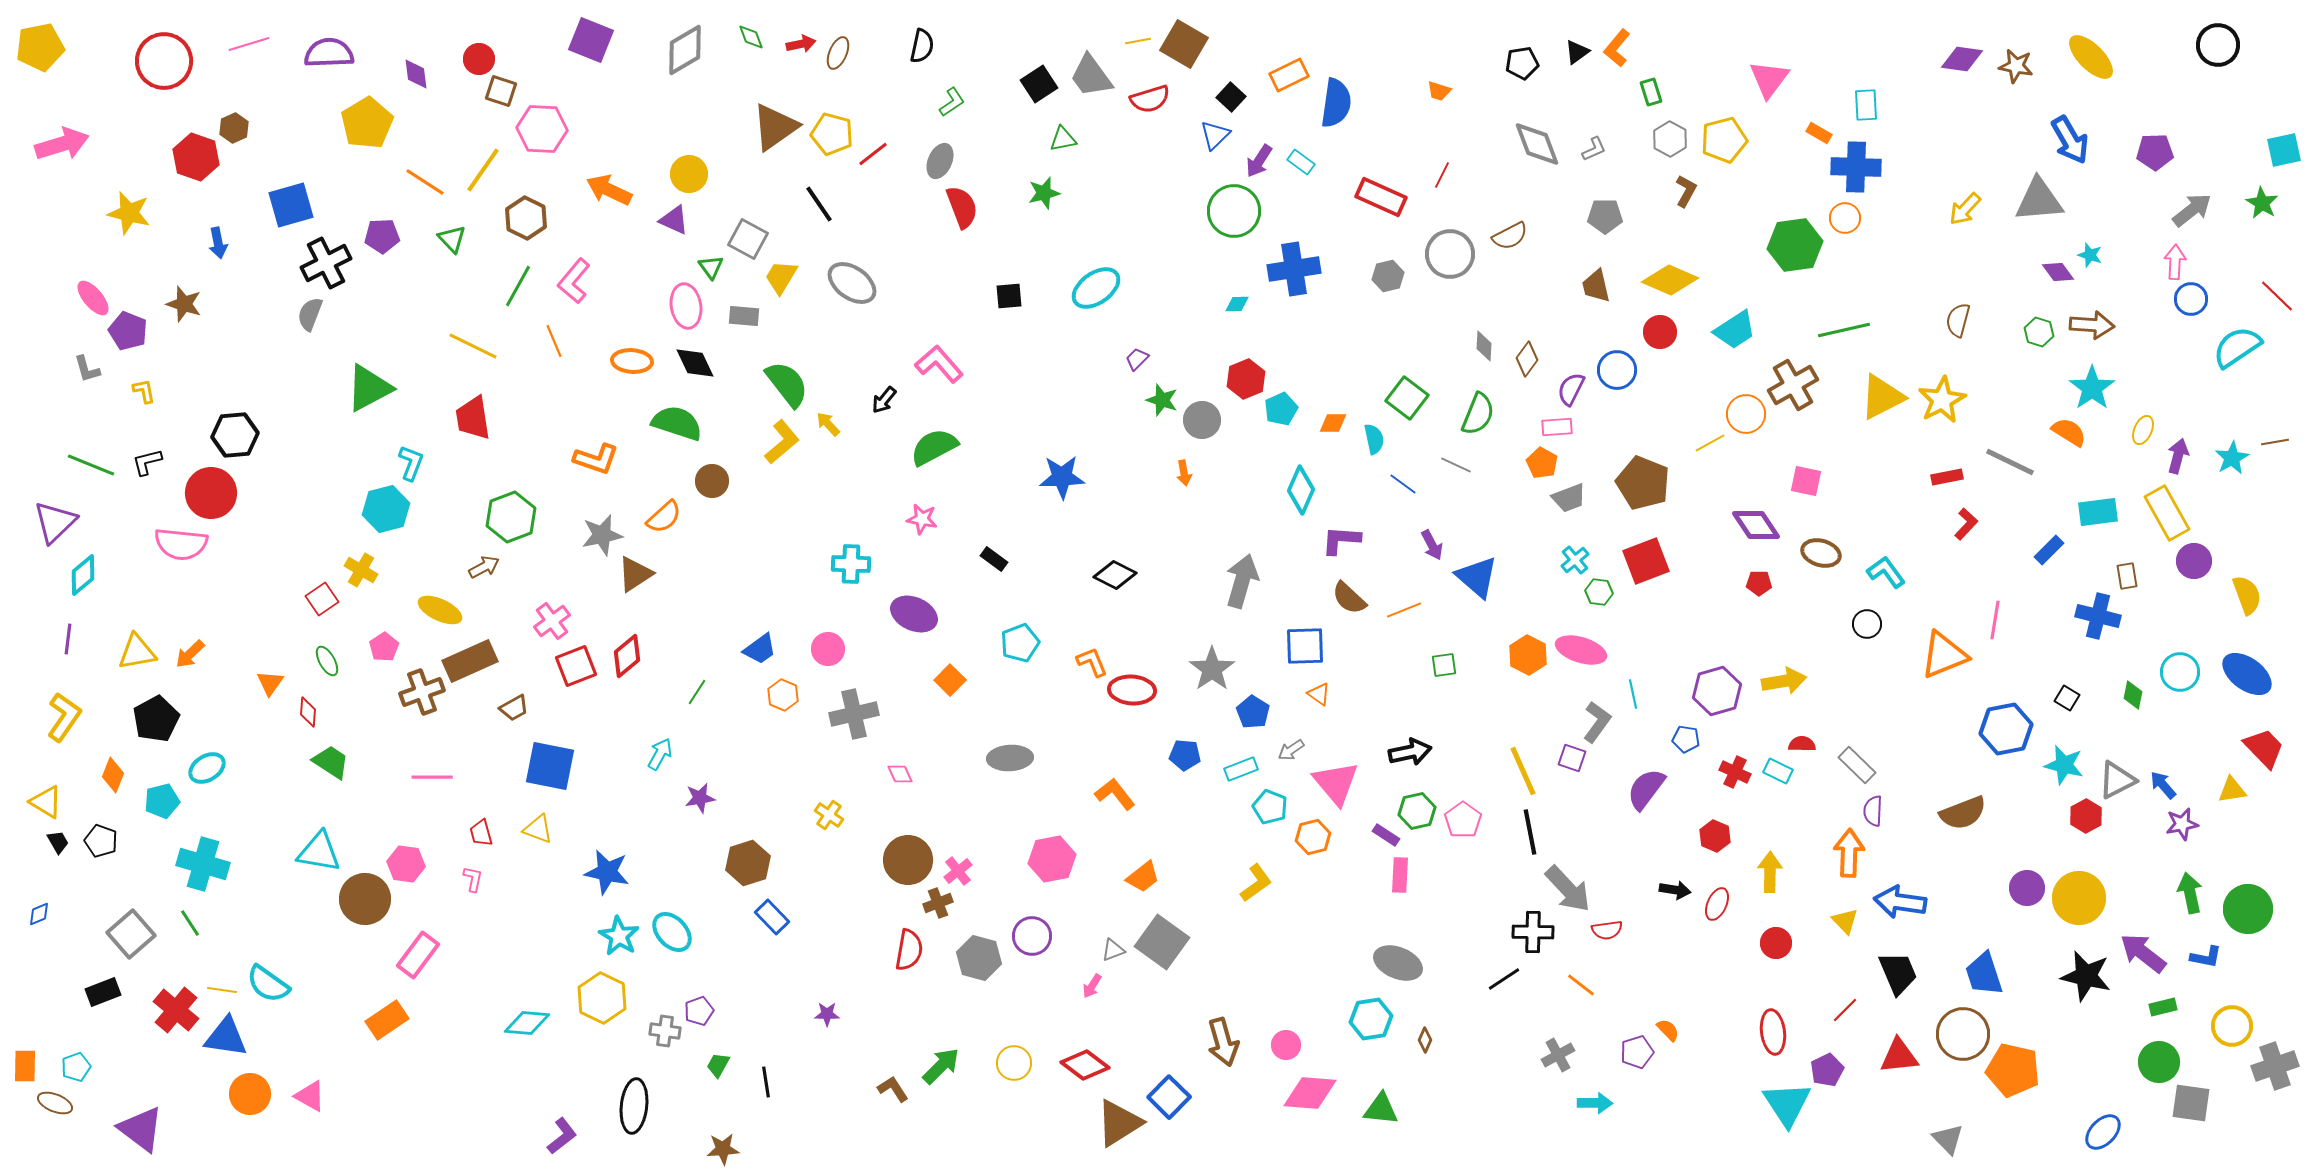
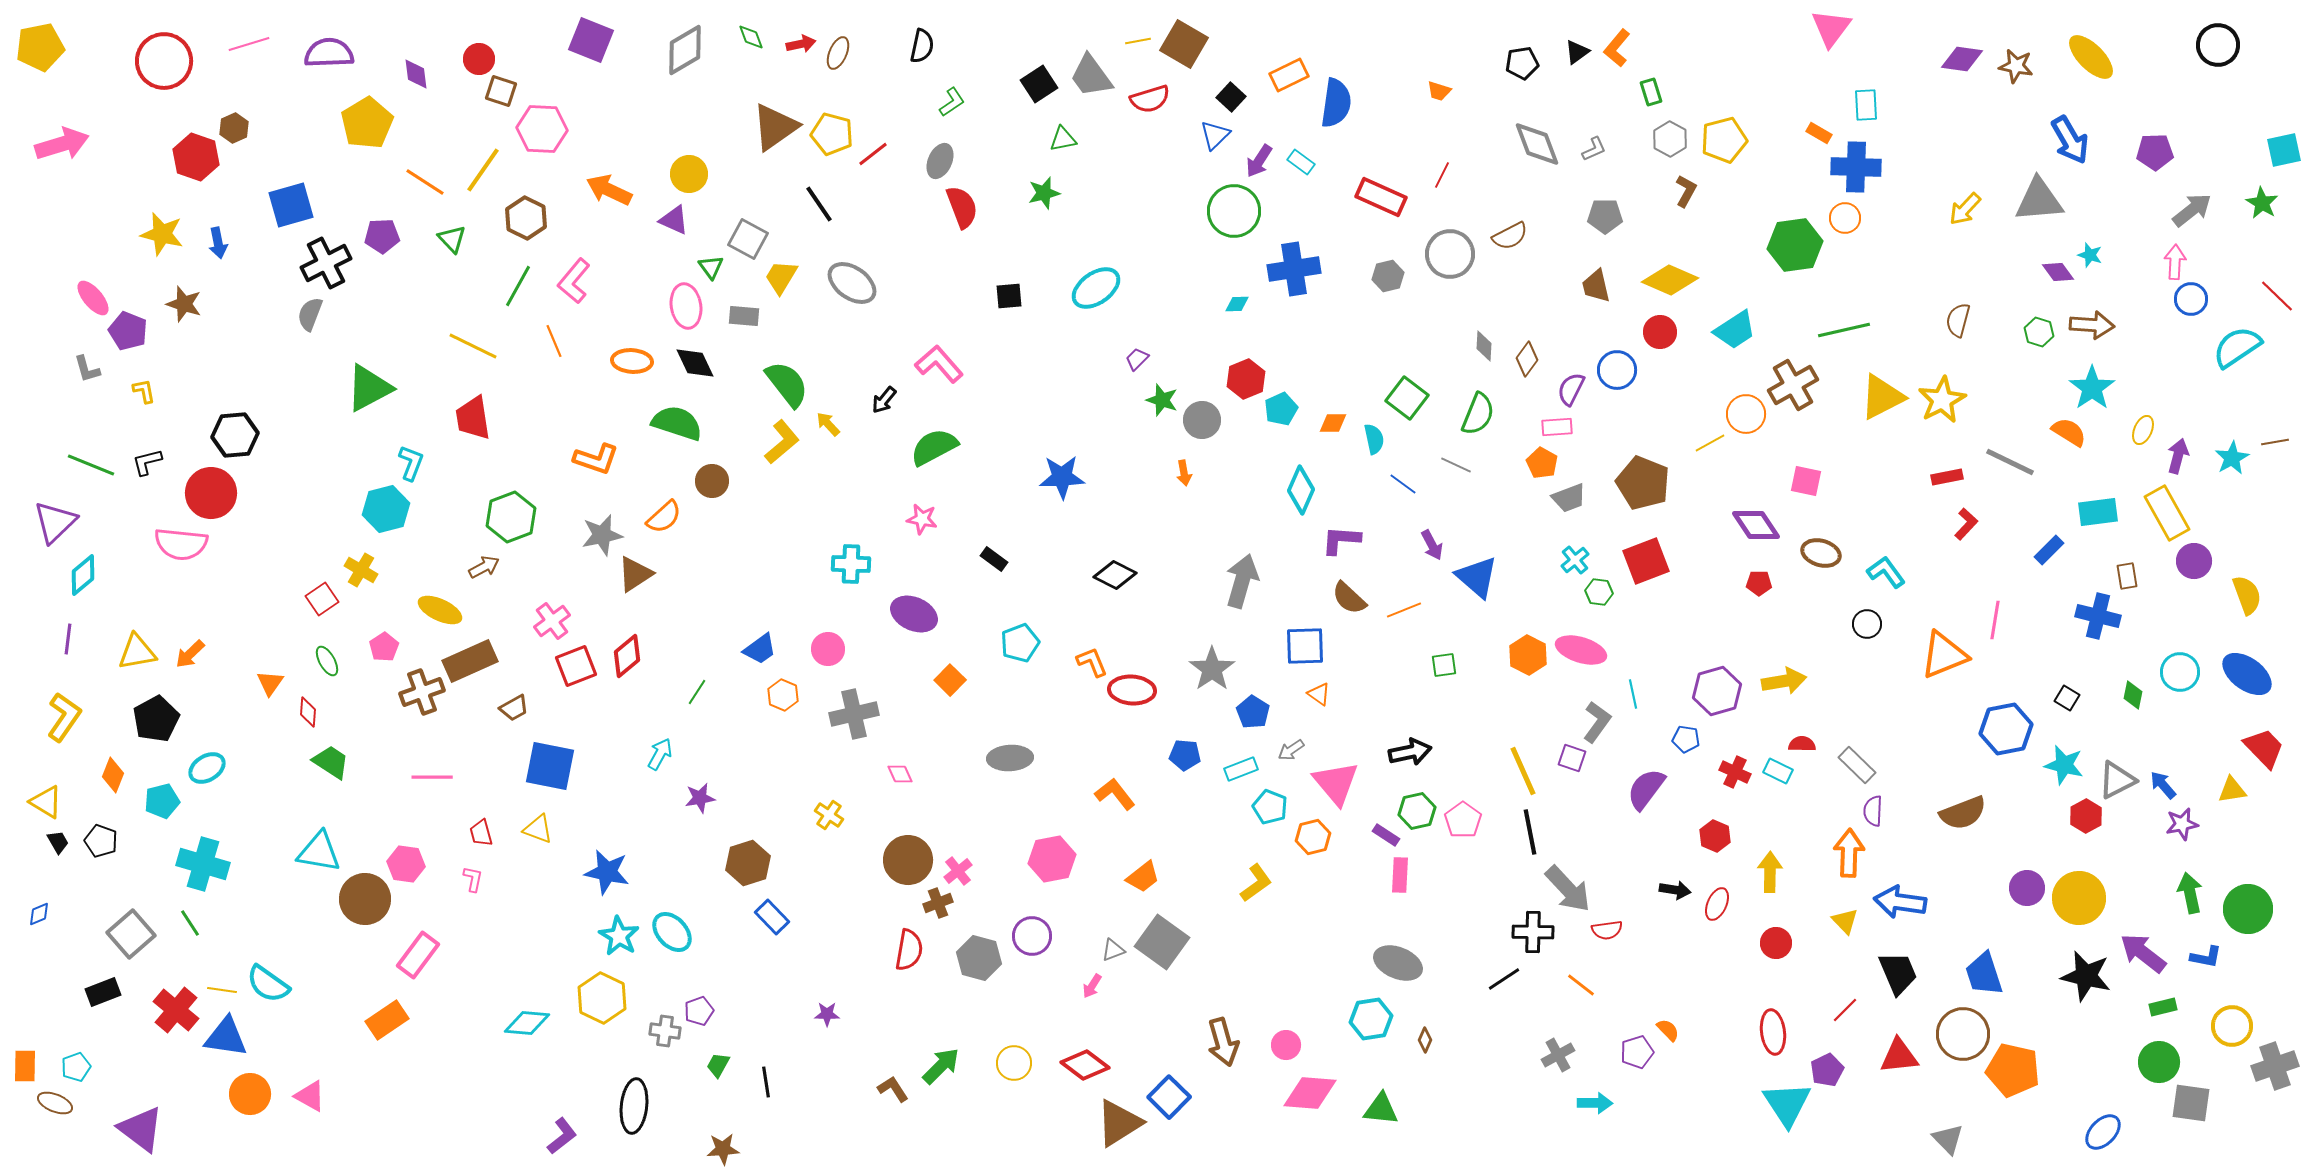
pink triangle at (1769, 79): moved 62 px right, 51 px up
yellow star at (129, 213): moved 33 px right, 21 px down
